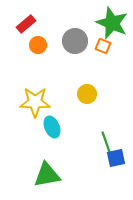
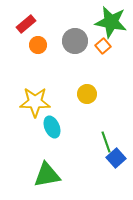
green star: moved 1 px left, 1 px up; rotated 12 degrees counterclockwise
orange square: rotated 28 degrees clockwise
blue square: rotated 30 degrees counterclockwise
